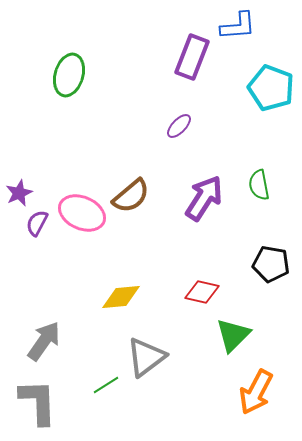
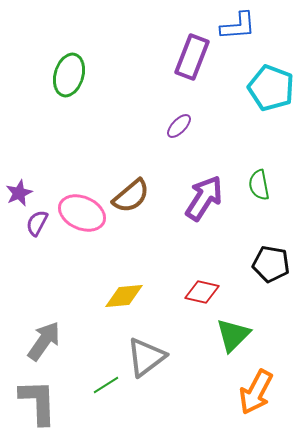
yellow diamond: moved 3 px right, 1 px up
